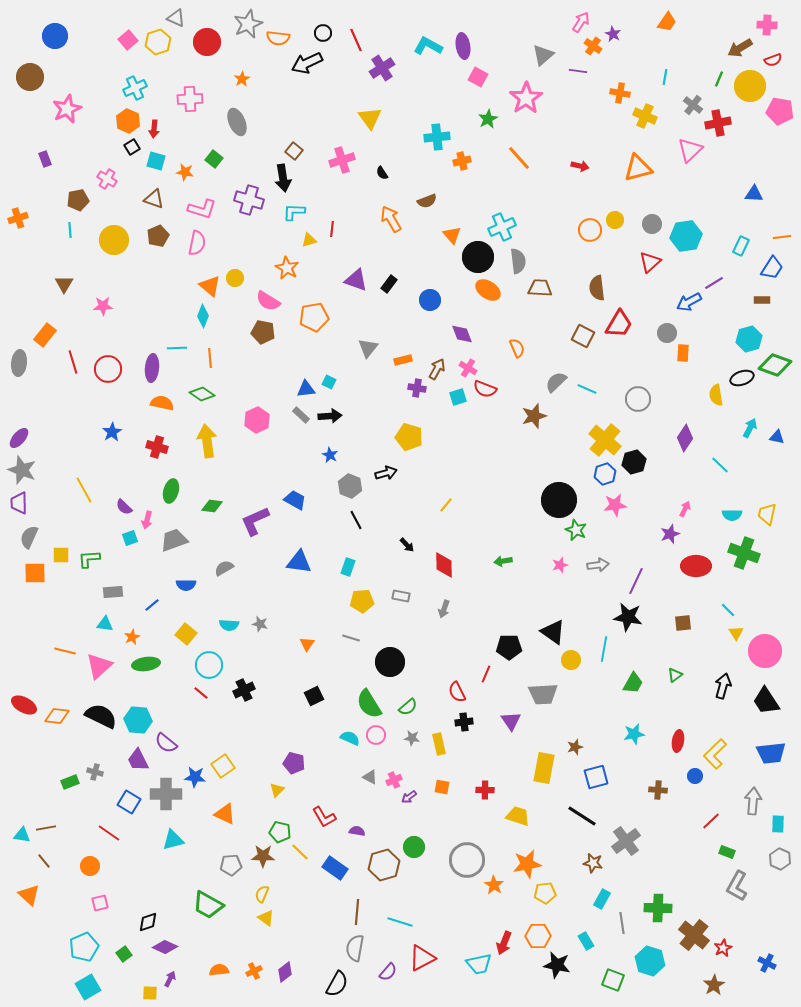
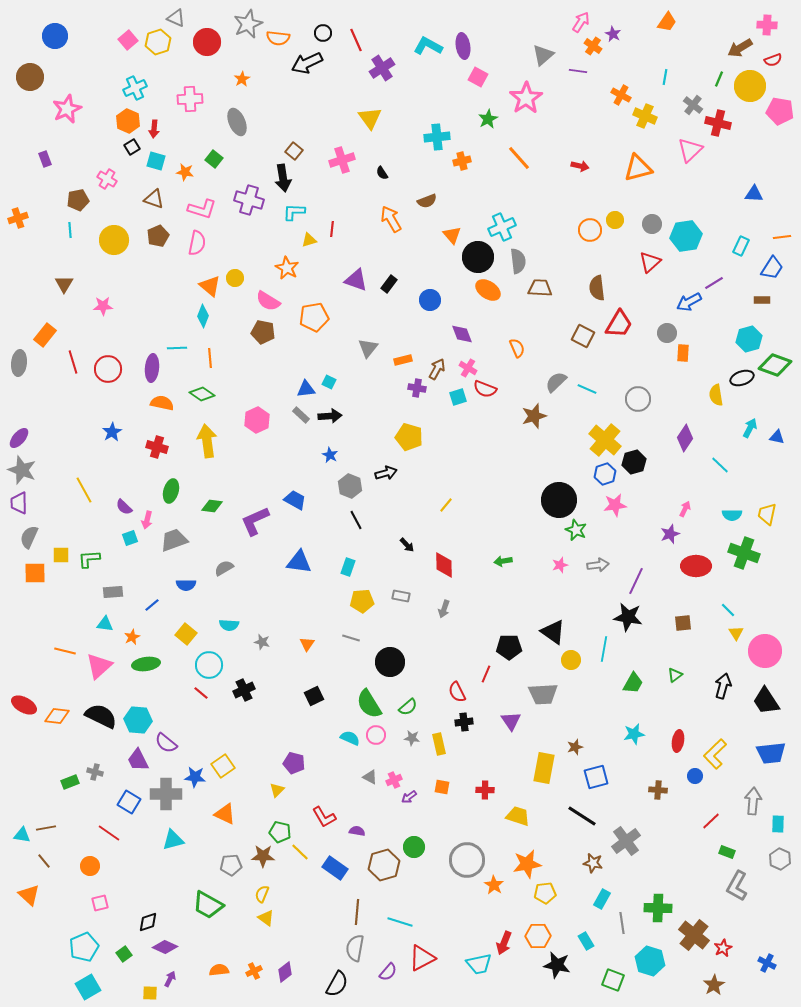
orange cross at (620, 93): moved 1 px right, 2 px down; rotated 18 degrees clockwise
red cross at (718, 123): rotated 25 degrees clockwise
gray star at (260, 624): moved 2 px right, 18 px down
